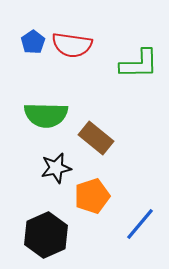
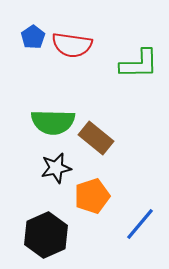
blue pentagon: moved 5 px up
green semicircle: moved 7 px right, 7 px down
